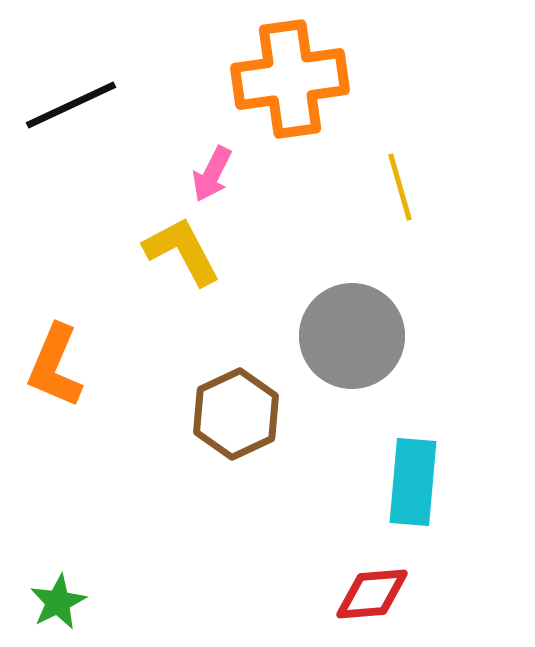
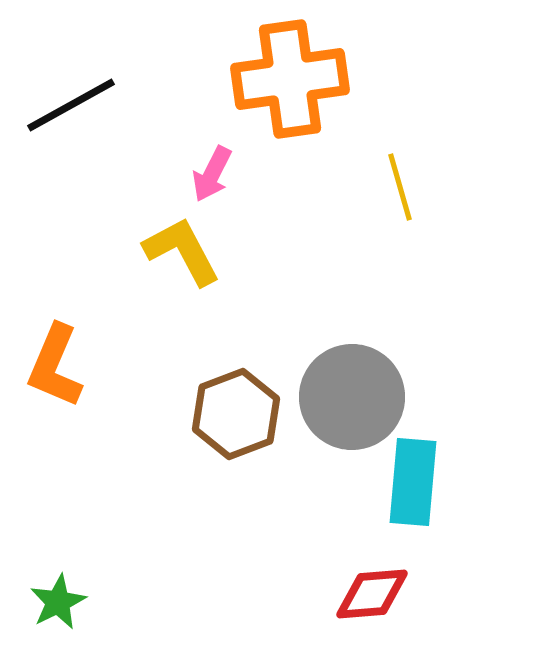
black line: rotated 4 degrees counterclockwise
gray circle: moved 61 px down
brown hexagon: rotated 4 degrees clockwise
